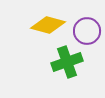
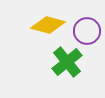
green cross: rotated 20 degrees counterclockwise
